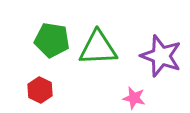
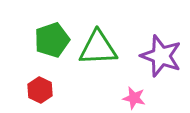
green pentagon: rotated 28 degrees counterclockwise
